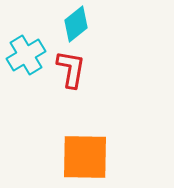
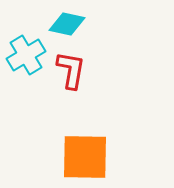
cyan diamond: moved 9 px left; rotated 51 degrees clockwise
red L-shape: moved 1 px down
